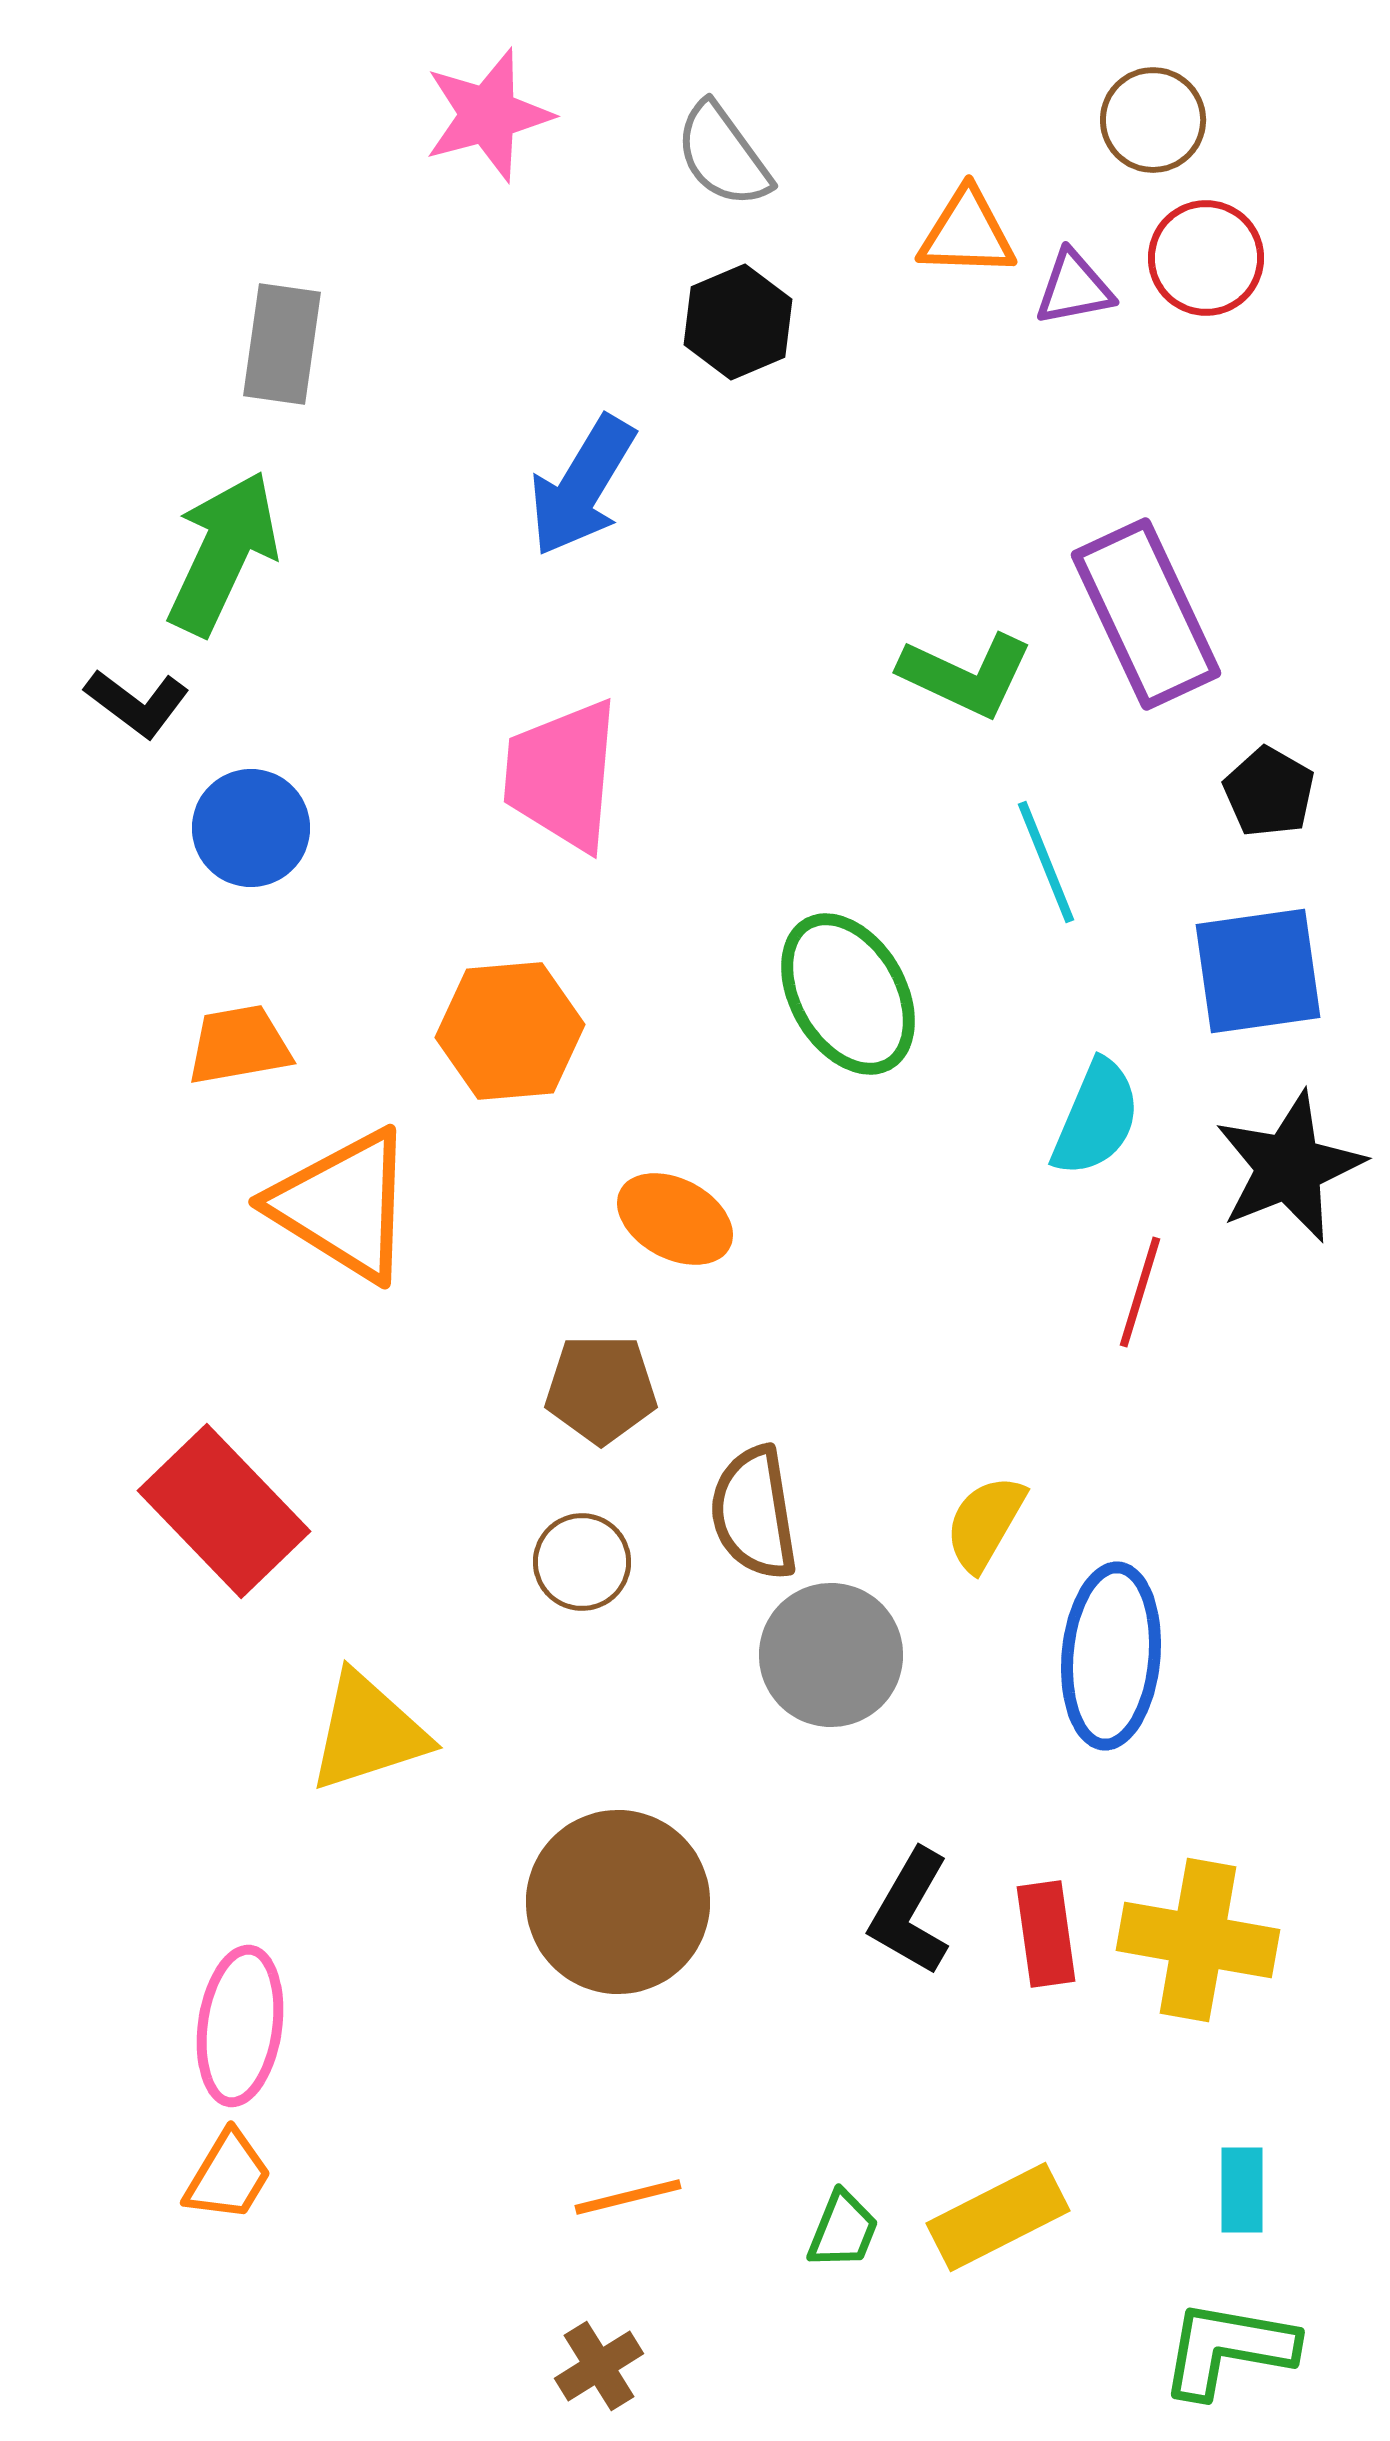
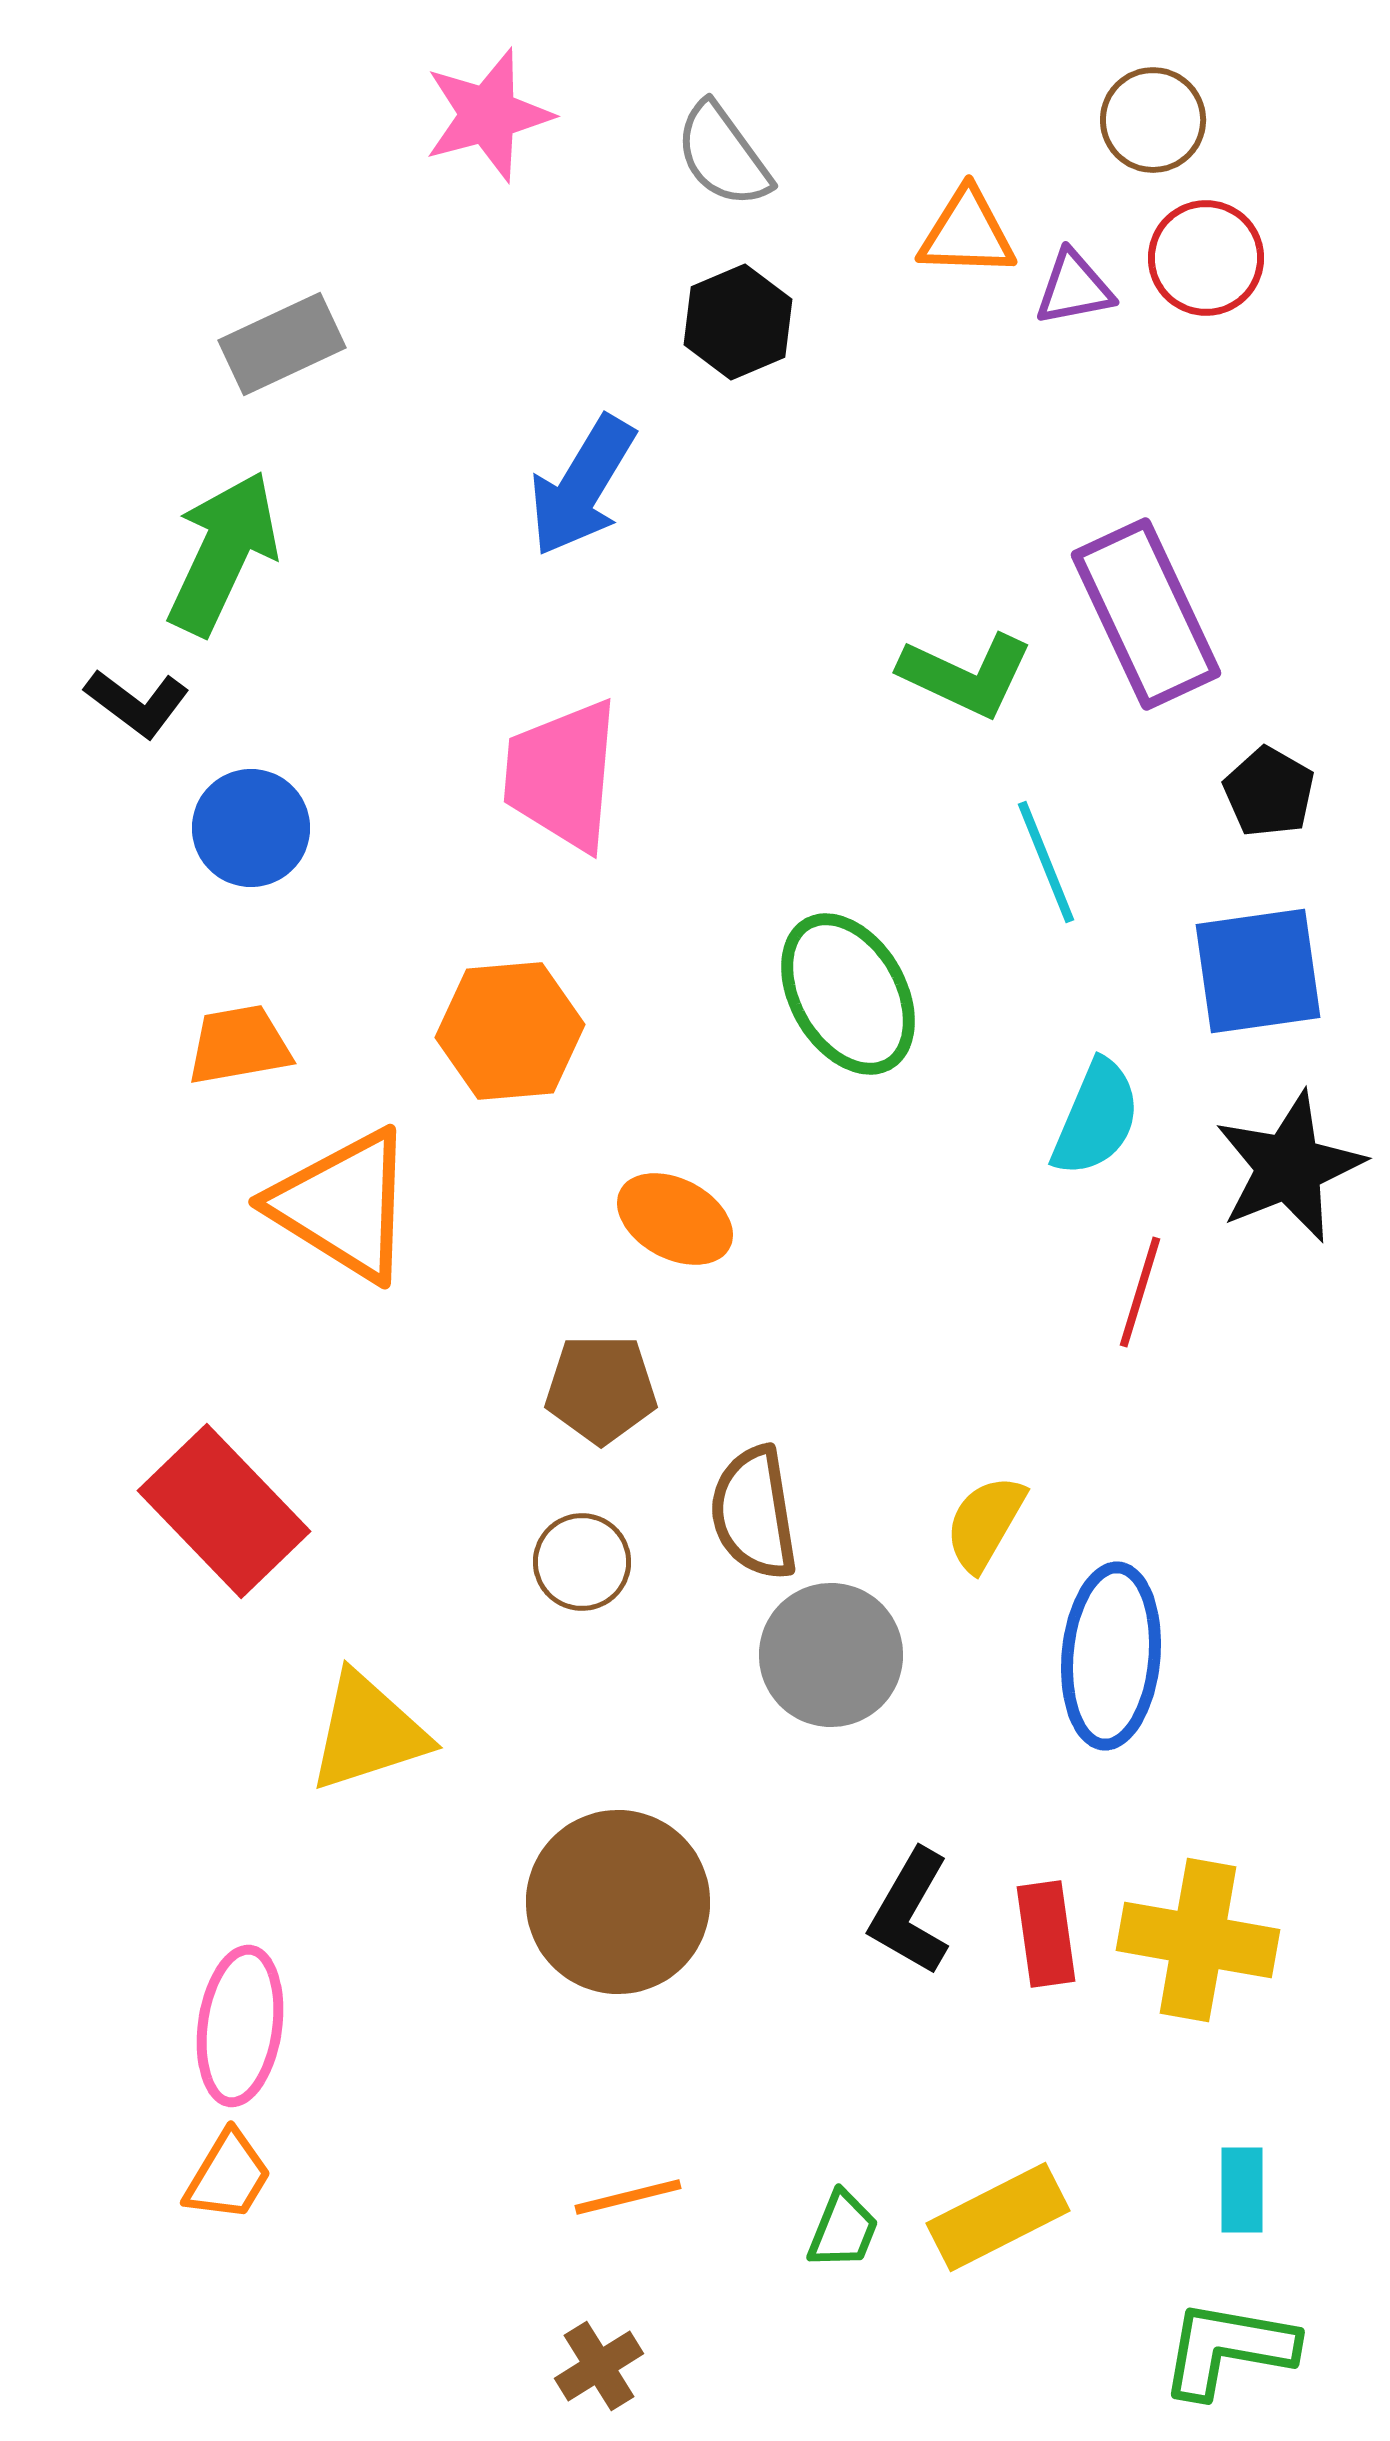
gray rectangle at (282, 344): rotated 57 degrees clockwise
